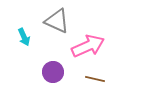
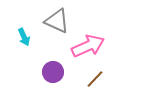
brown line: rotated 60 degrees counterclockwise
